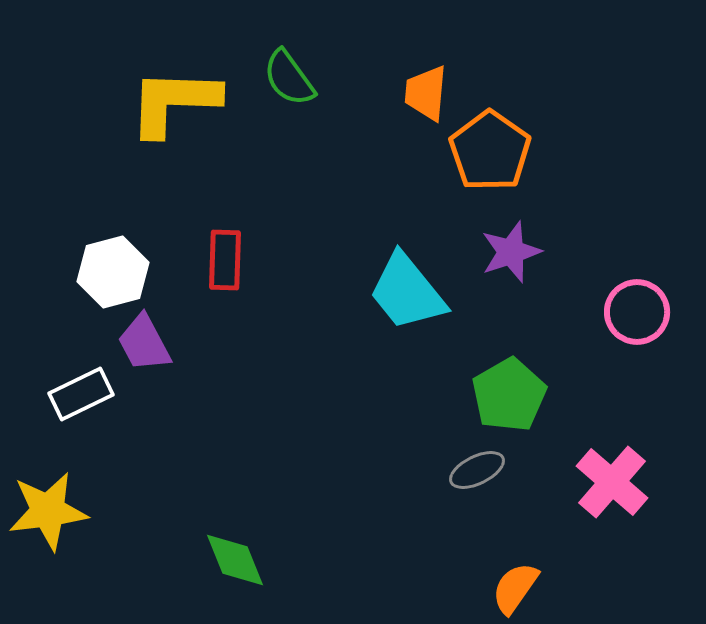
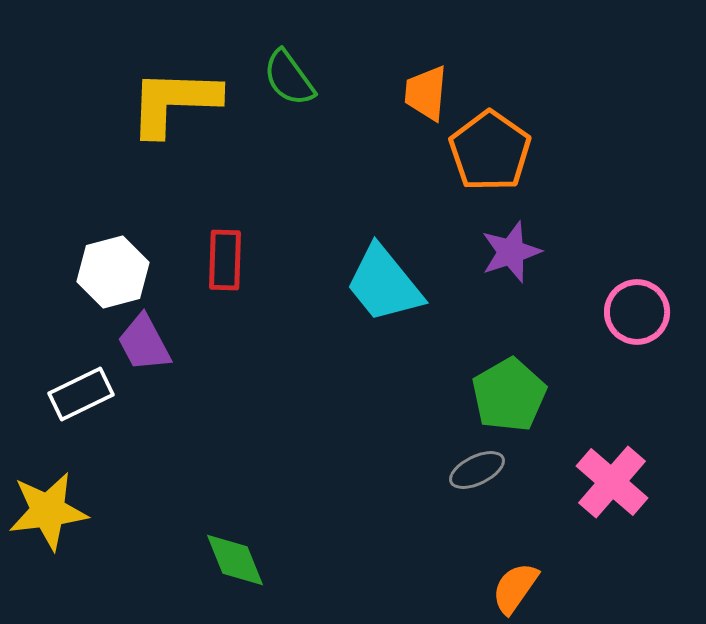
cyan trapezoid: moved 23 px left, 8 px up
